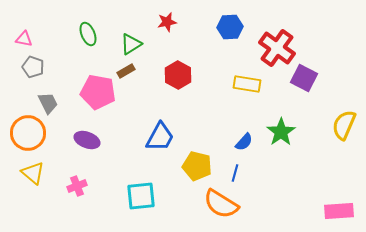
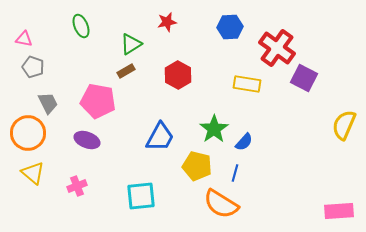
green ellipse: moved 7 px left, 8 px up
pink pentagon: moved 9 px down
green star: moved 67 px left, 3 px up
